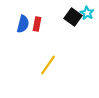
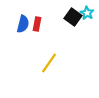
yellow line: moved 1 px right, 2 px up
